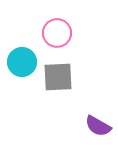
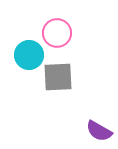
cyan circle: moved 7 px right, 7 px up
purple semicircle: moved 1 px right, 5 px down
